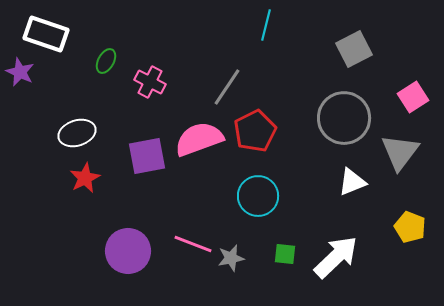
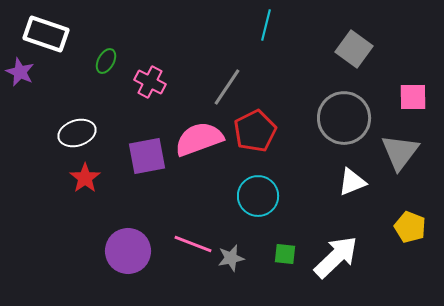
gray square: rotated 27 degrees counterclockwise
pink square: rotated 32 degrees clockwise
red star: rotated 8 degrees counterclockwise
